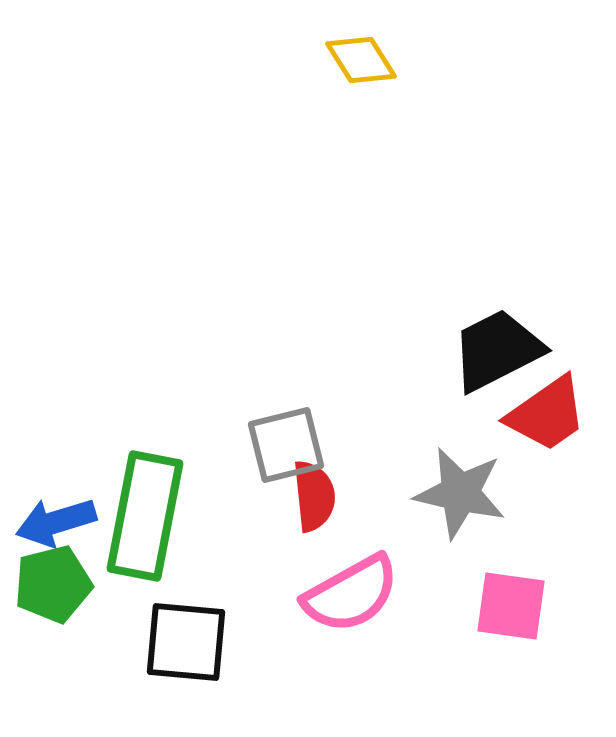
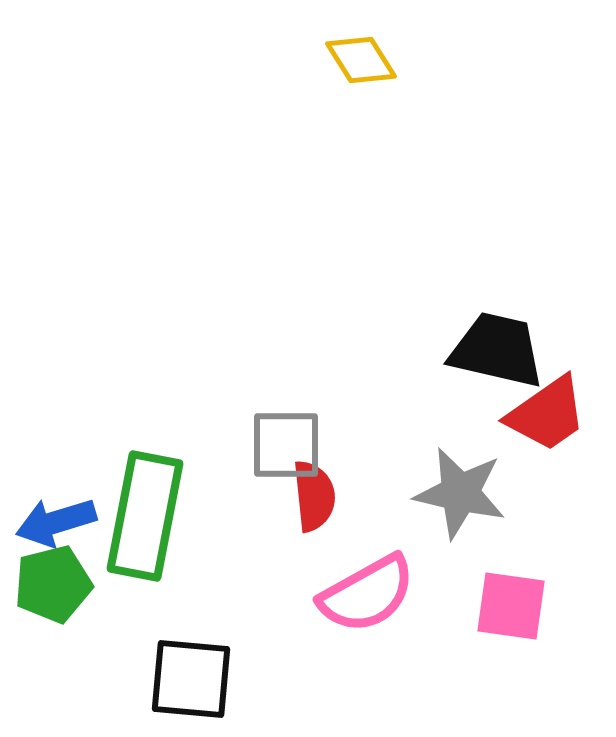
black trapezoid: rotated 40 degrees clockwise
gray square: rotated 14 degrees clockwise
pink semicircle: moved 16 px right
black square: moved 5 px right, 37 px down
